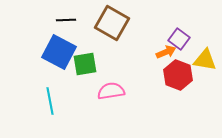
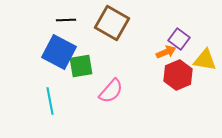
green square: moved 4 px left, 2 px down
red hexagon: rotated 16 degrees clockwise
pink semicircle: rotated 140 degrees clockwise
